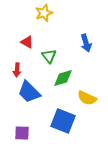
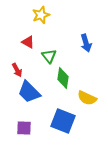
yellow star: moved 3 px left, 2 px down
red triangle: moved 1 px right
red arrow: rotated 32 degrees counterclockwise
green diamond: rotated 65 degrees counterclockwise
purple square: moved 2 px right, 5 px up
